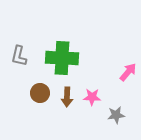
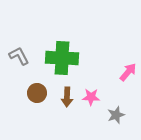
gray L-shape: rotated 140 degrees clockwise
brown circle: moved 3 px left
pink star: moved 1 px left
gray star: rotated 12 degrees counterclockwise
